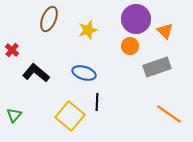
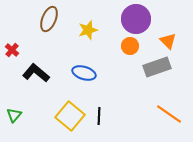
orange triangle: moved 3 px right, 10 px down
black line: moved 2 px right, 14 px down
